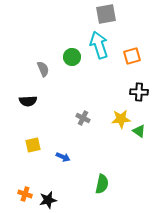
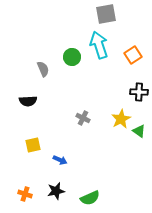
orange square: moved 1 px right, 1 px up; rotated 18 degrees counterclockwise
yellow star: rotated 24 degrees counterclockwise
blue arrow: moved 3 px left, 3 px down
green semicircle: moved 12 px left, 14 px down; rotated 54 degrees clockwise
black star: moved 8 px right, 9 px up
